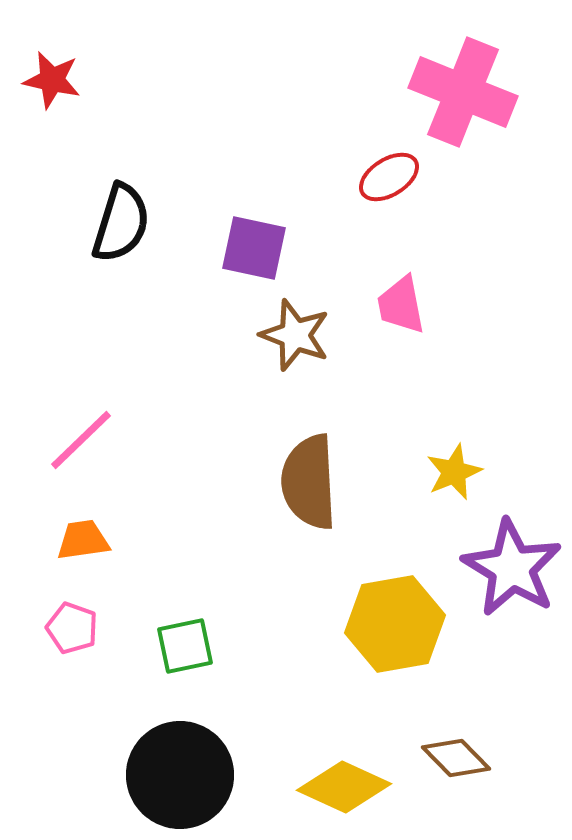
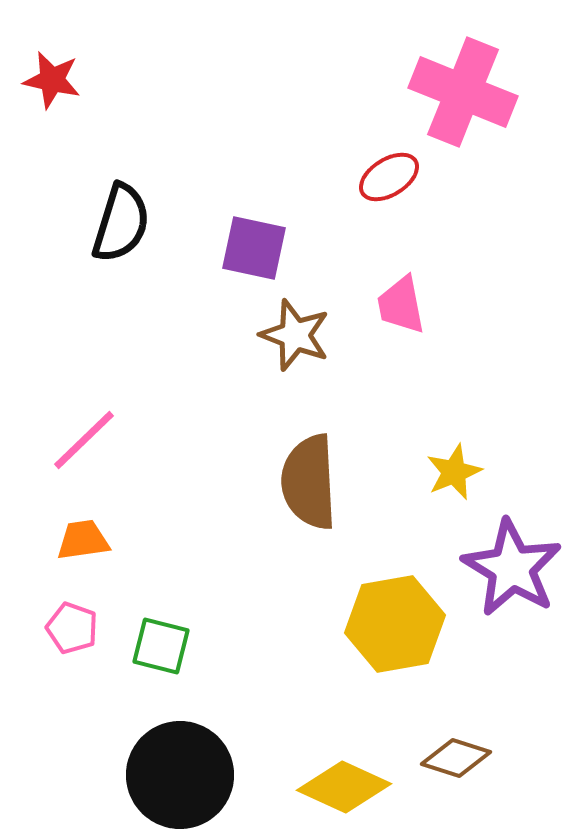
pink line: moved 3 px right
green square: moved 24 px left; rotated 26 degrees clockwise
brown diamond: rotated 28 degrees counterclockwise
